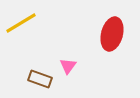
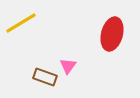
brown rectangle: moved 5 px right, 2 px up
